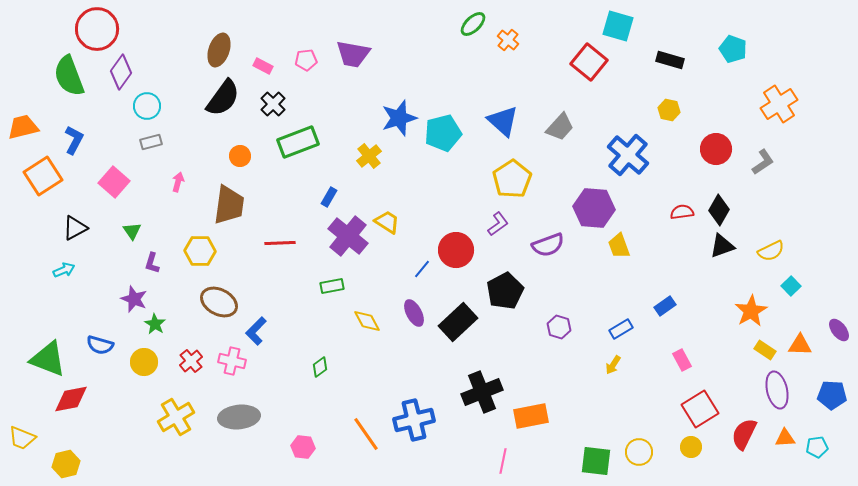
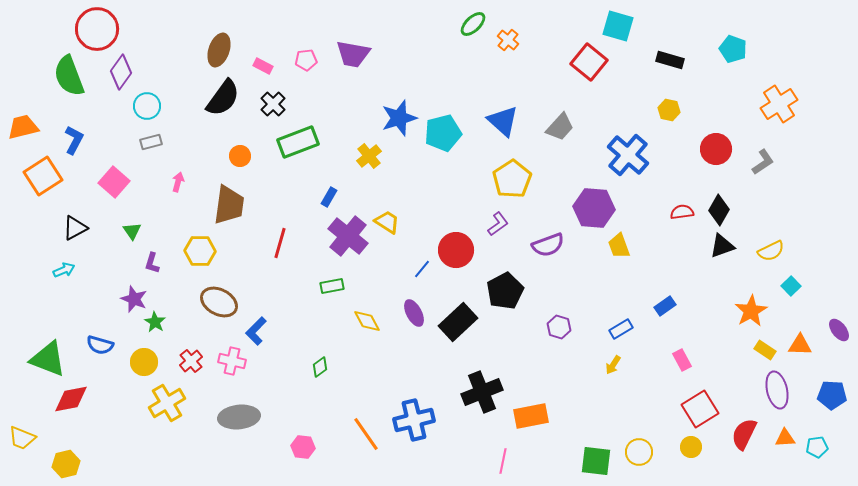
red line at (280, 243): rotated 72 degrees counterclockwise
green star at (155, 324): moved 2 px up
yellow cross at (176, 417): moved 9 px left, 14 px up
